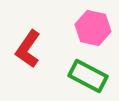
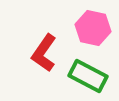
red L-shape: moved 16 px right, 4 px down
